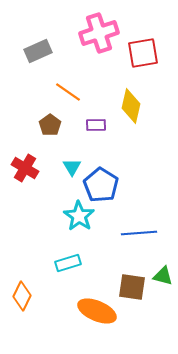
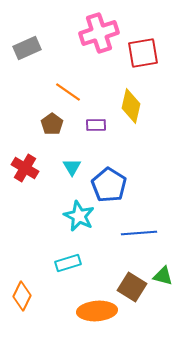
gray rectangle: moved 11 px left, 3 px up
brown pentagon: moved 2 px right, 1 px up
blue pentagon: moved 8 px right
cyan star: rotated 8 degrees counterclockwise
brown square: rotated 24 degrees clockwise
orange ellipse: rotated 27 degrees counterclockwise
